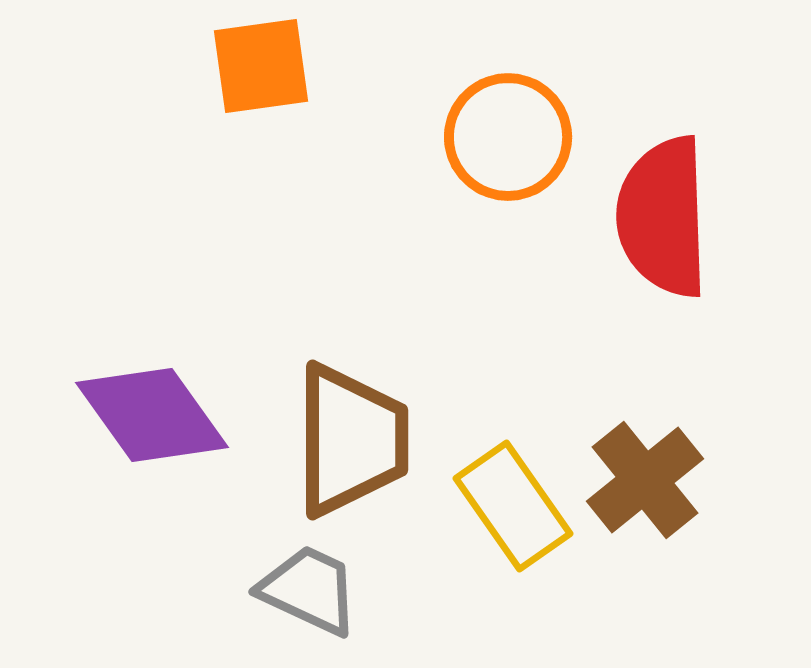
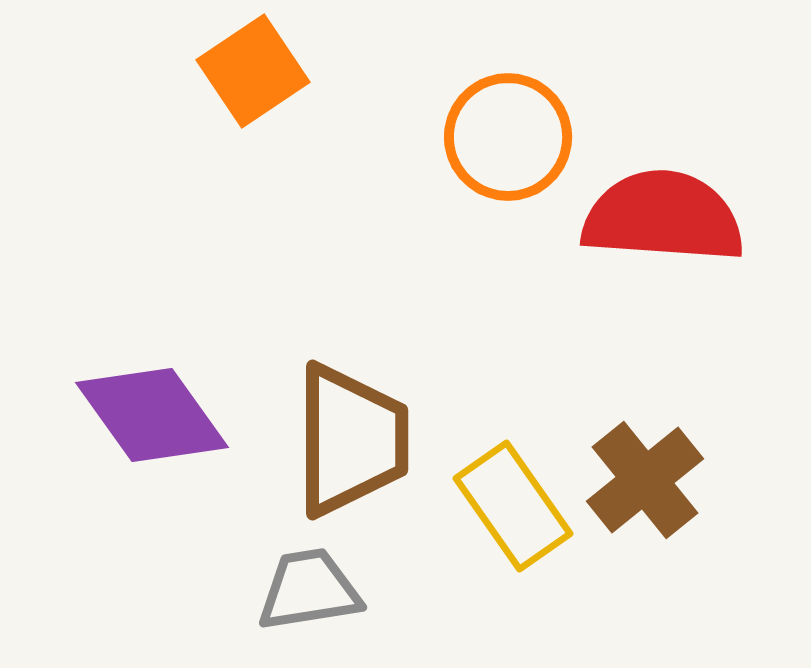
orange square: moved 8 px left, 5 px down; rotated 26 degrees counterclockwise
red semicircle: rotated 96 degrees clockwise
gray trapezoid: rotated 34 degrees counterclockwise
